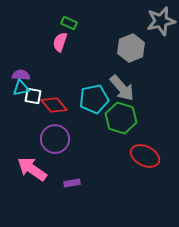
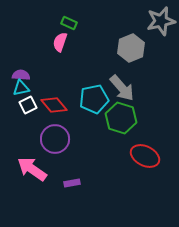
white square: moved 5 px left, 9 px down; rotated 36 degrees counterclockwise
